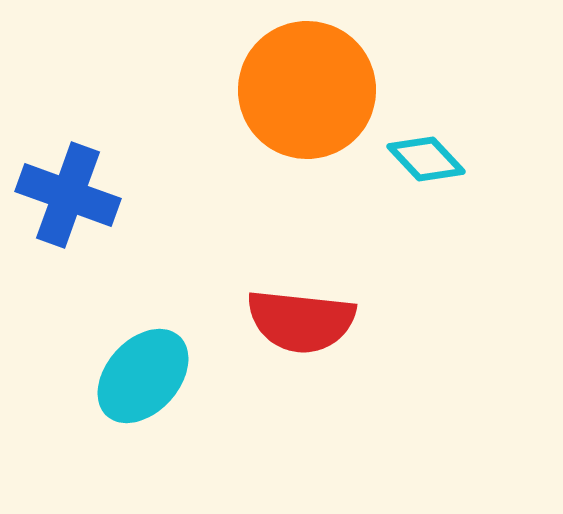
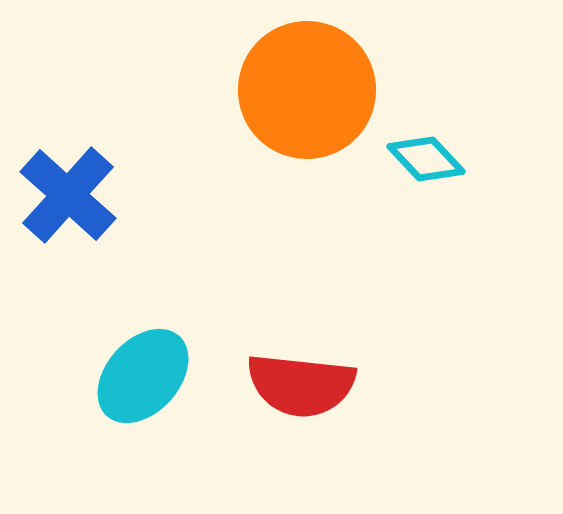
blue cross: rotated 22 degrees clockwise
red semicircle: moved 64 px down
